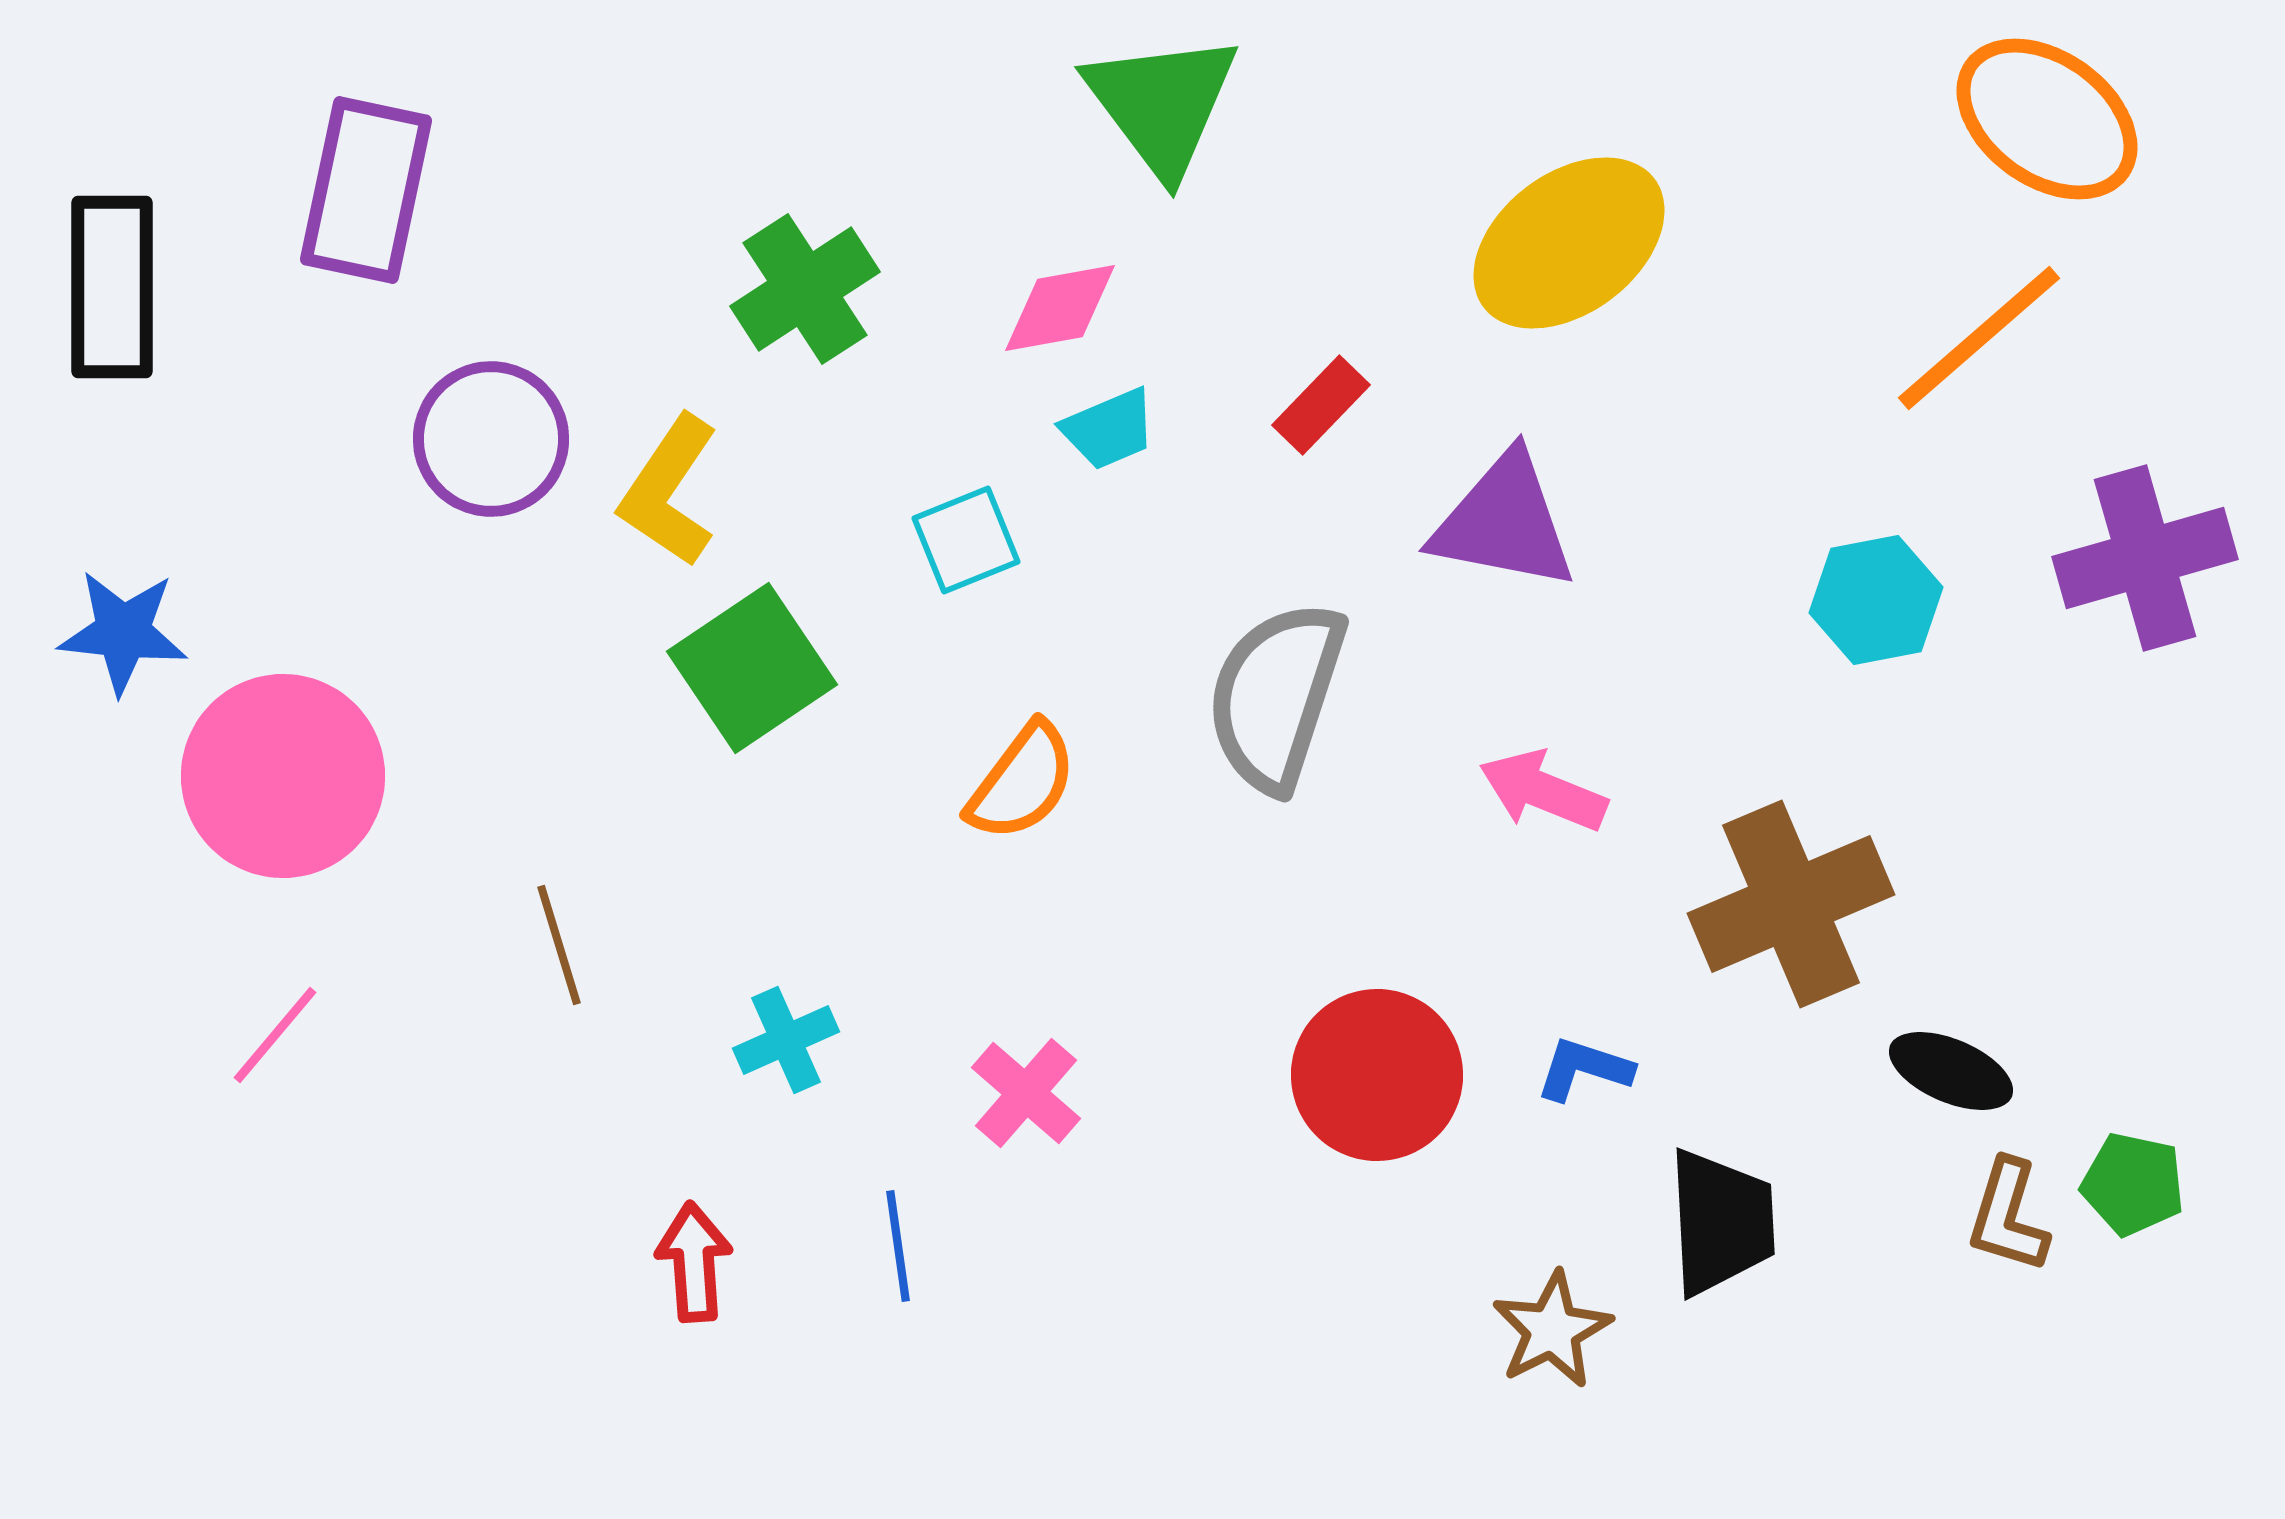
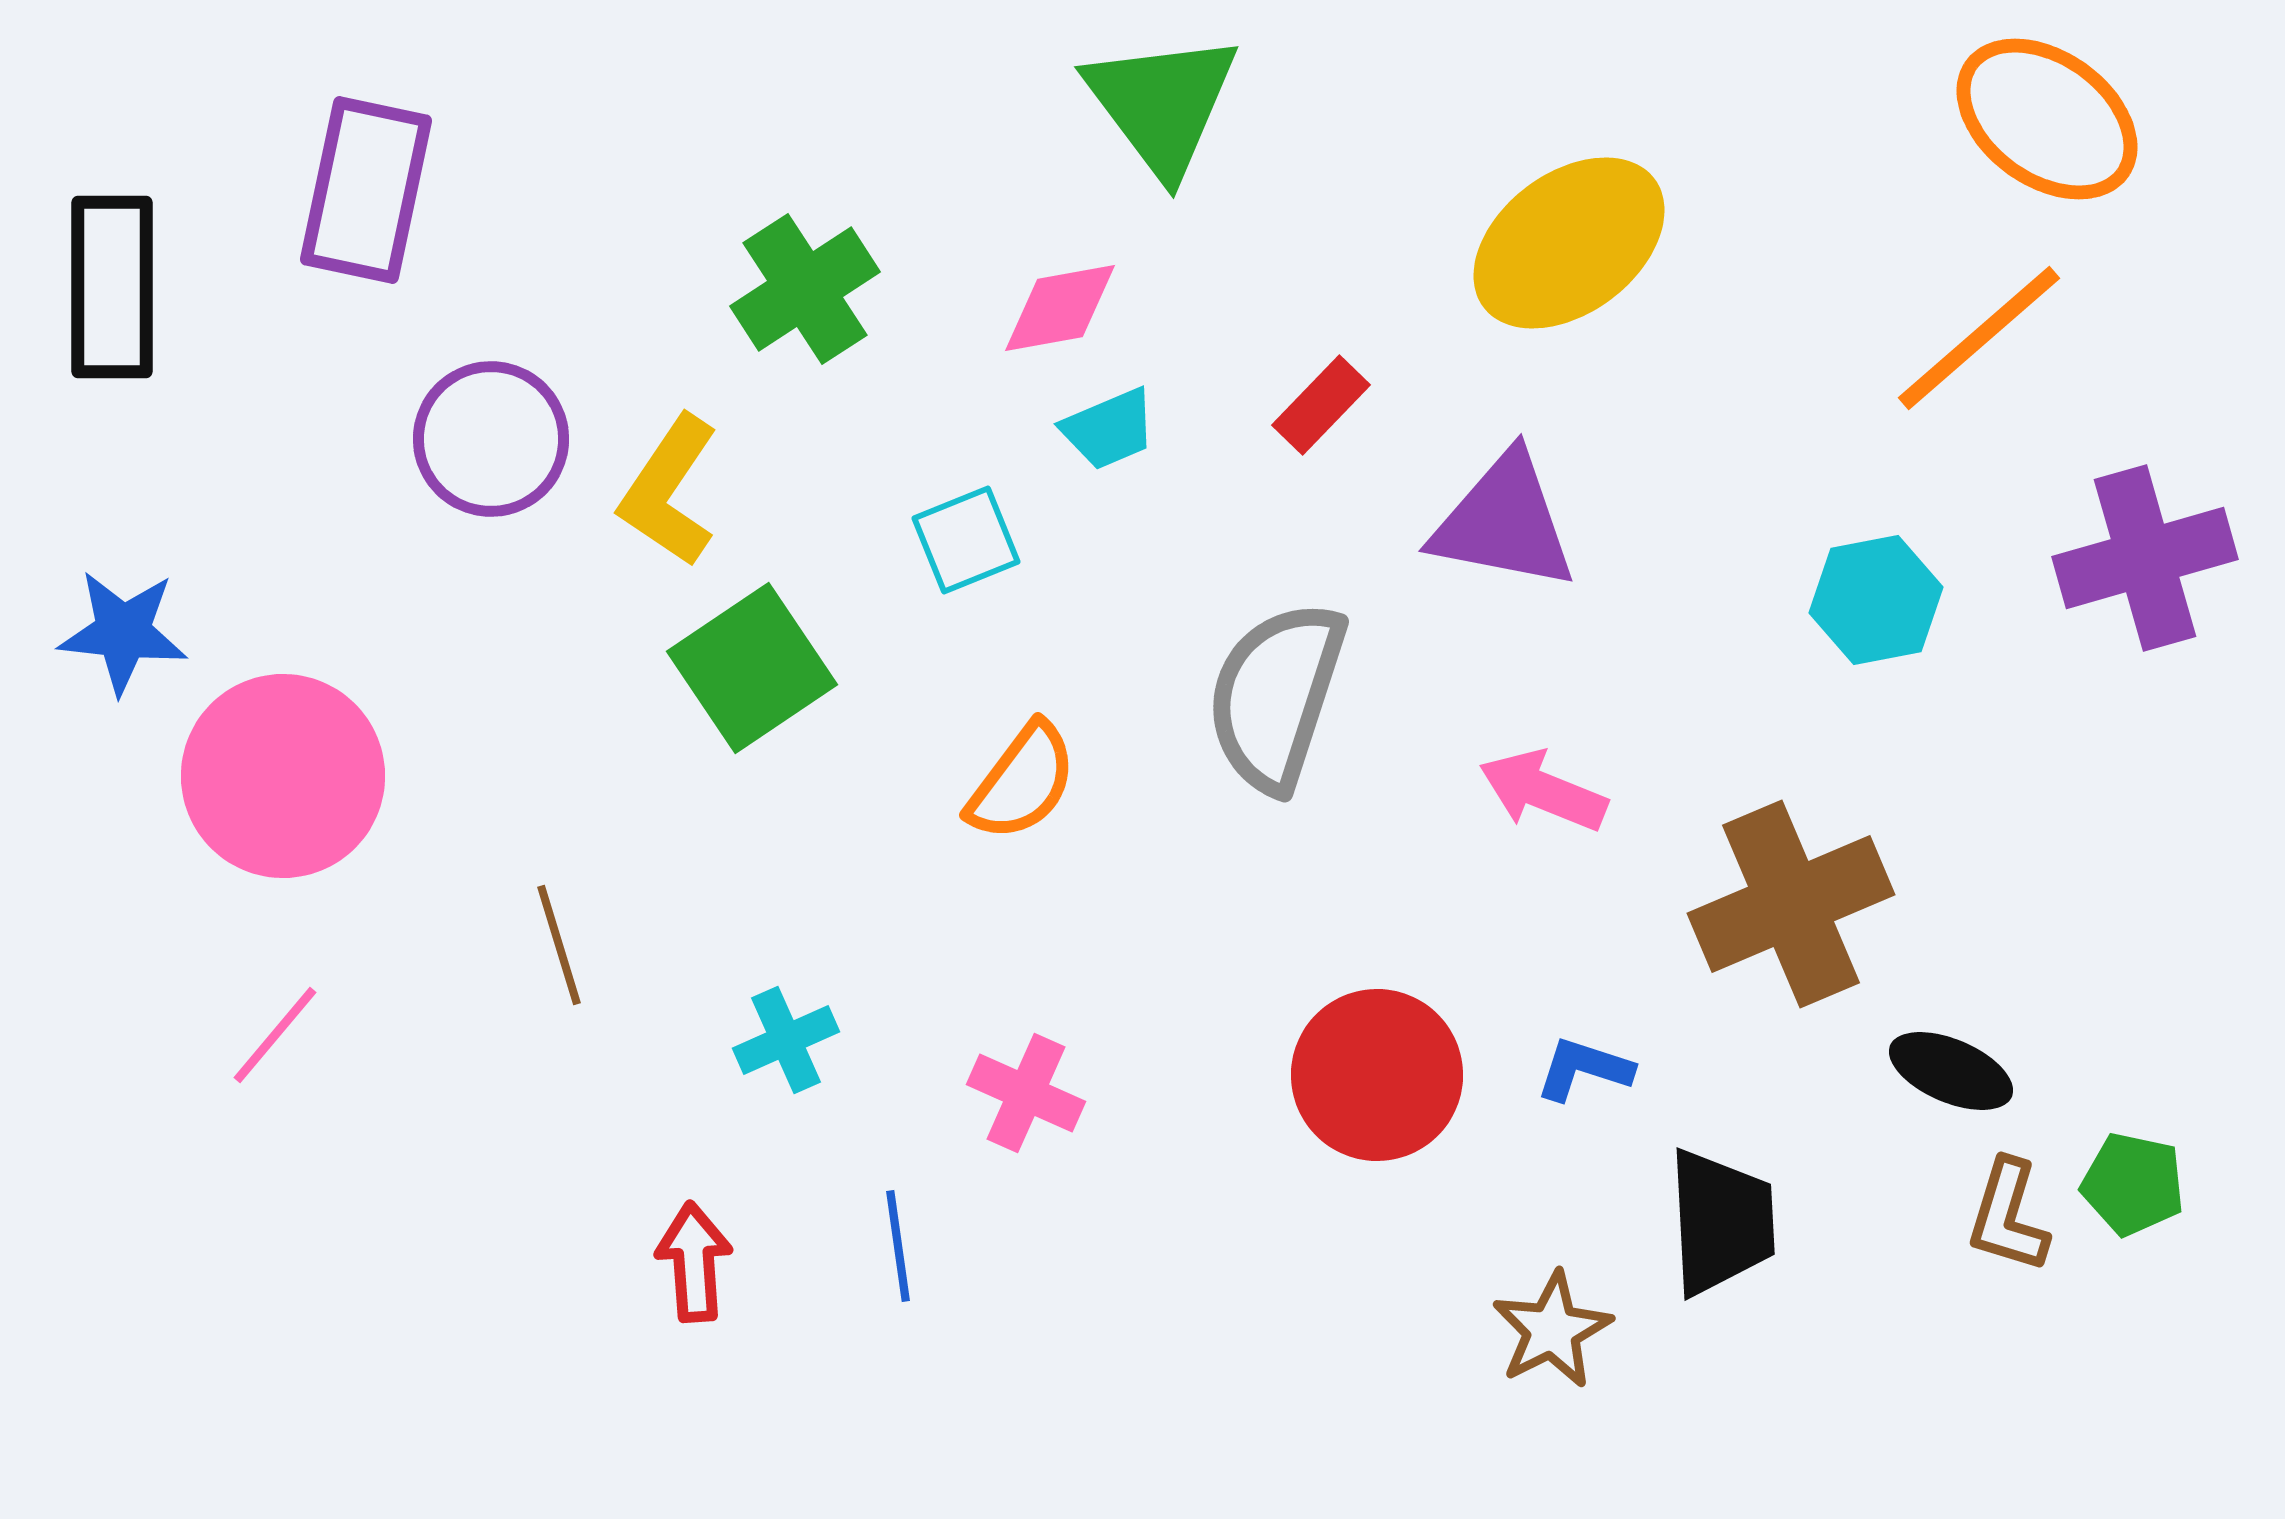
pink cross: rotated 17 degrees counterclockwise
